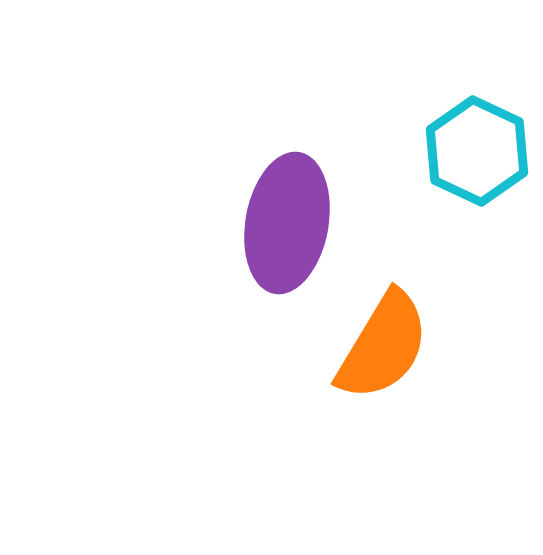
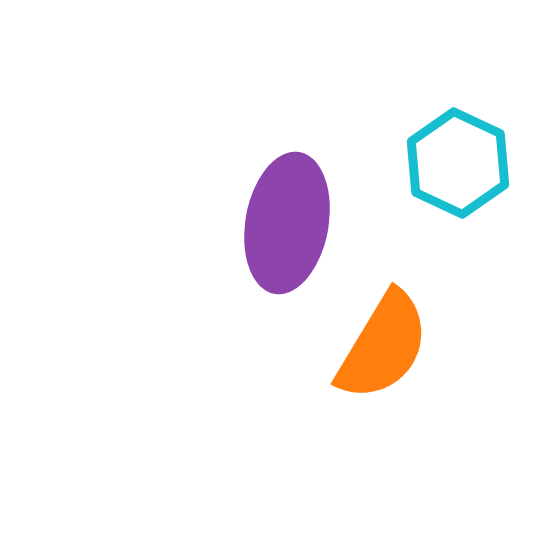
cyan hexagon: moved 19 px left, 12 px down
